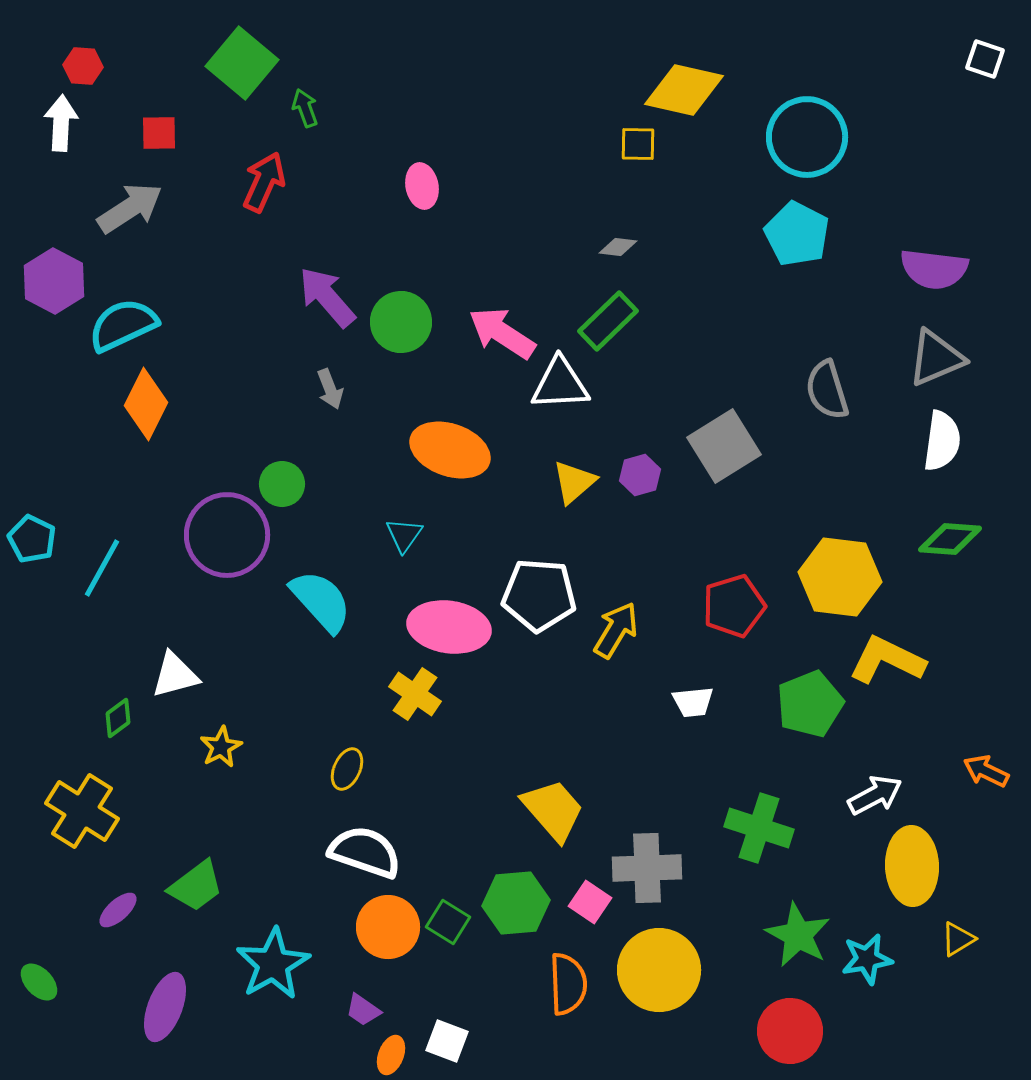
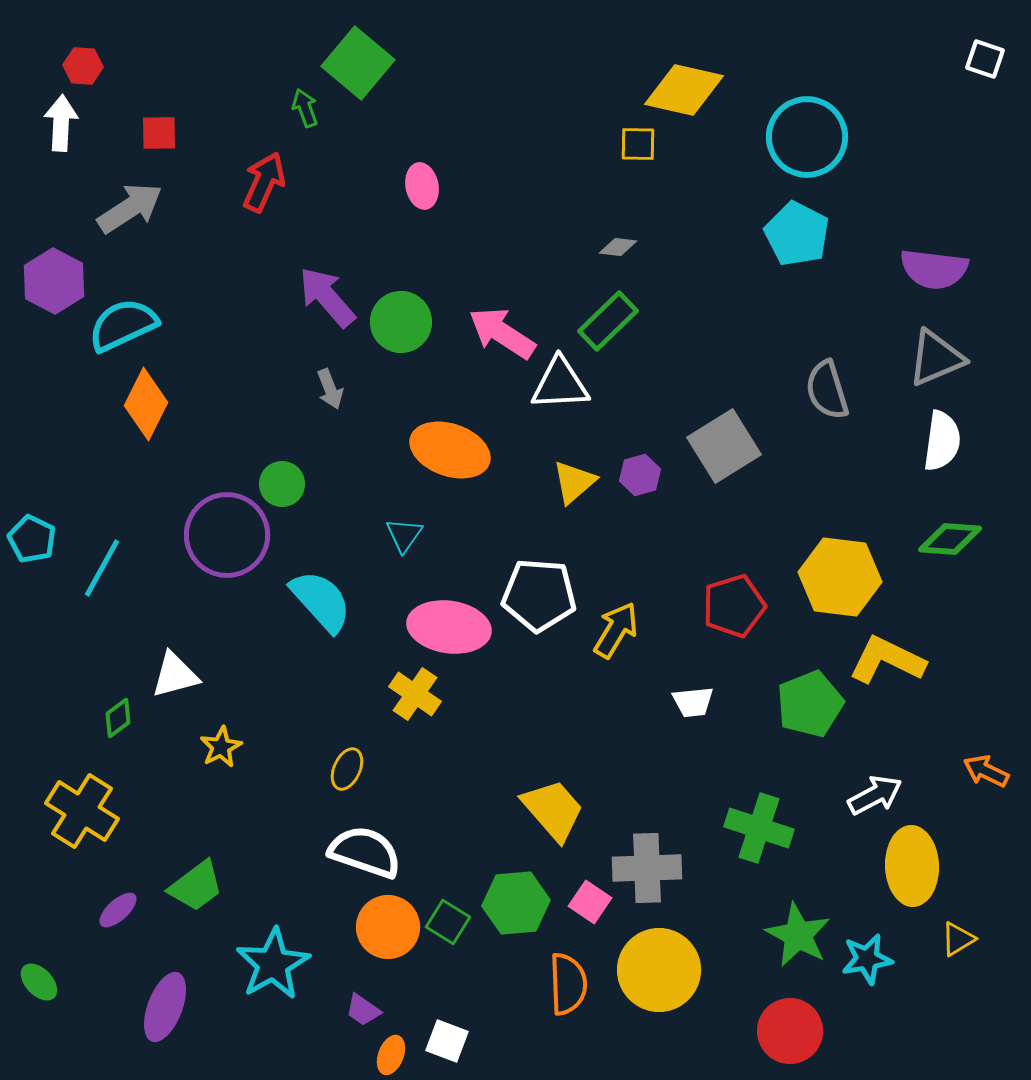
green square at (242, 63): moved 116 px right
